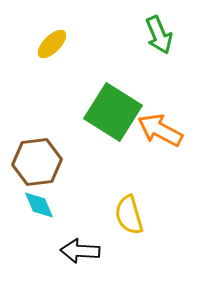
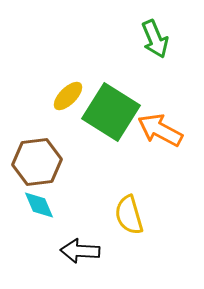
green arrow: moved 4 px left, 4 px down
yellow ellipse: moved 16 px right, 52 px down
green square: moved 2 px left
